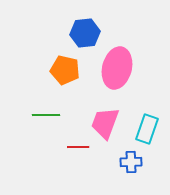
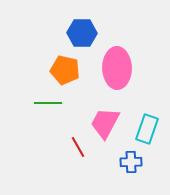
blue hexagon: moved 3 px left; rotated 8 degrees clockwise
pink ellipse: rotated 15 degrees counterclockwise
green line: moved 2 px right, 12 px up
pink trapezoid: rotated 8 degrees clockwise
red line: rotated 60 degrees clockwise
